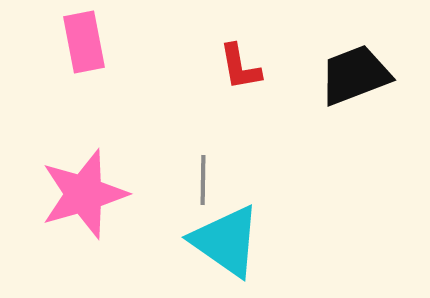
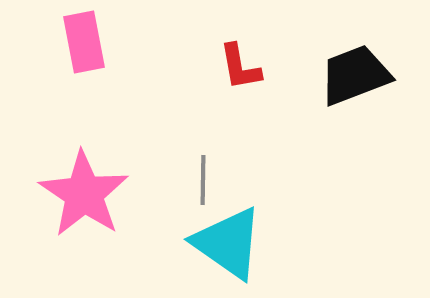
pink star: rotated 22 degrees counterclockwise
cyan triangle: moved 2 px right, 2 px down
